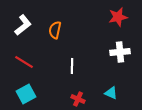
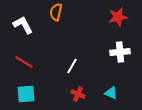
white L-shape: rotated 80 degrees counterclockwise
orange semicircle: moved 1 px right, 18 px up
white line: rotated 28 degrees clockwise
cyan square: rotated 24 degrees clockwise
red cross: moved 5 px up
